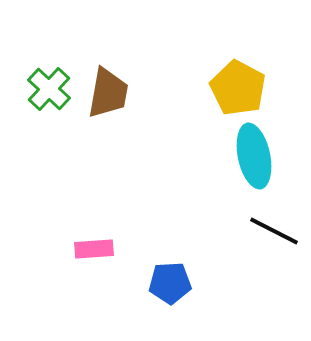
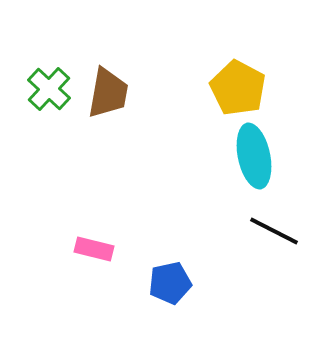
pink rectangle: rotated 18 degrees clockwise
blue pentagon: rotated 9 degrees counterclockwise
